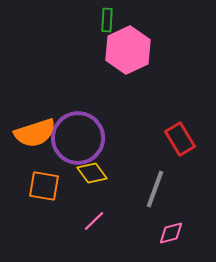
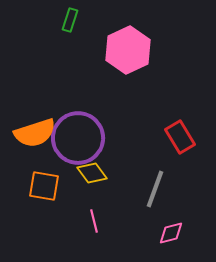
green rectangle: moved 37 px left; rotated 15 degrees clockwise
red rectangle: moved 2 px up
pink line: rotated 60 degrees counterclockwise
